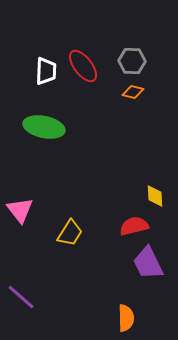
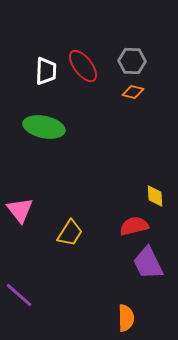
purple line: moved 2 px left, 2 px up
